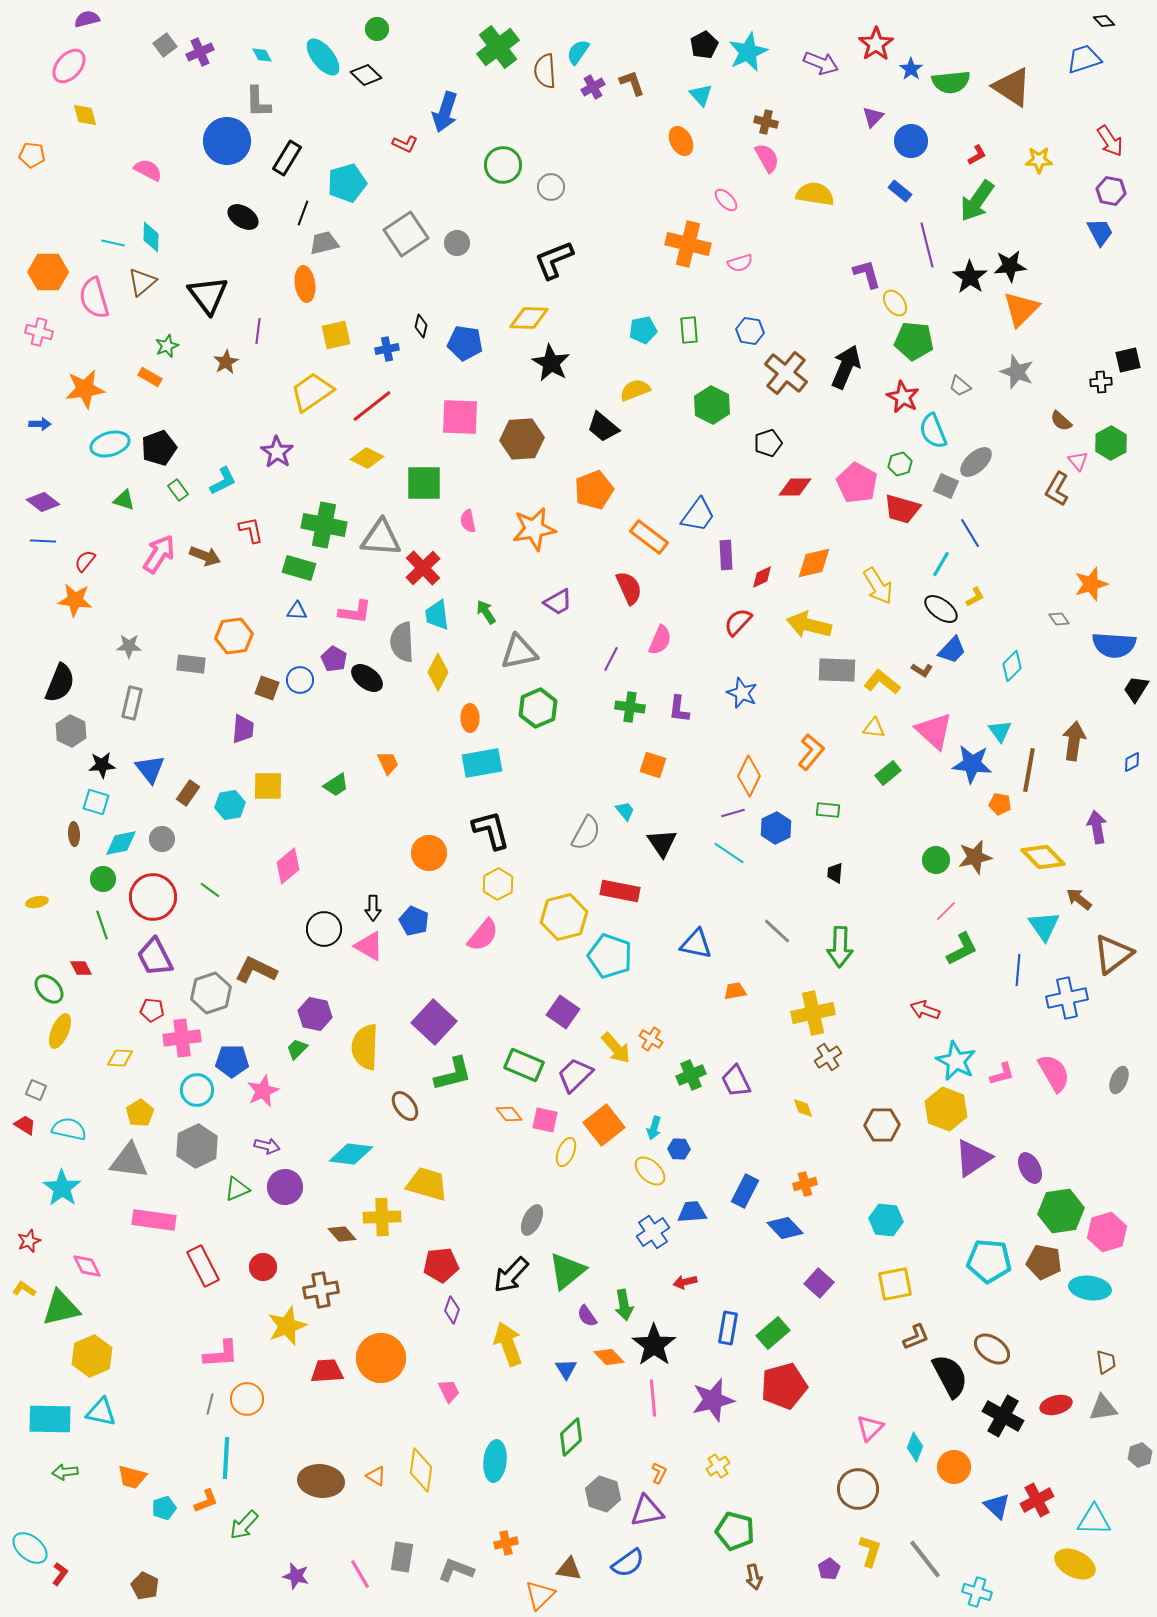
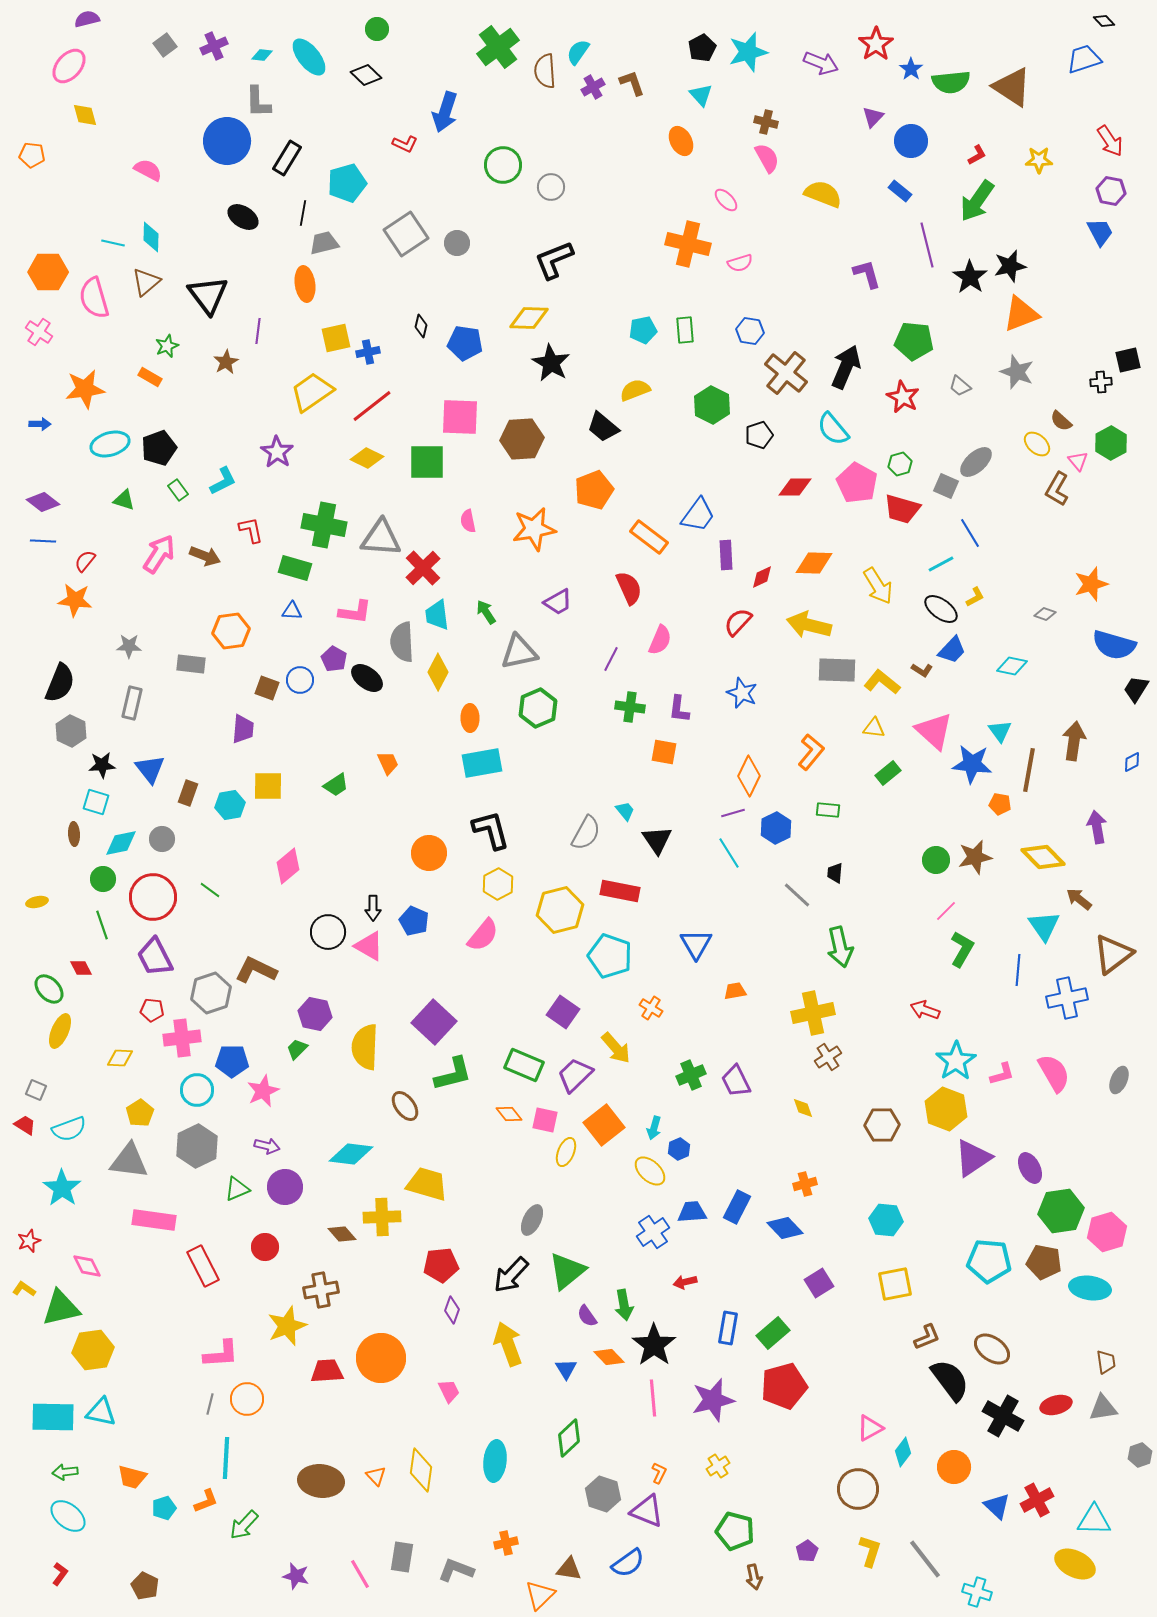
black pentagon at (704, 45): moved 2 px left, 3 px down
purple cross at (200, 52): moved 14 px right, 6 px up
cyan star at (748, 52): rotated 9 degrees clockwise
cyan diamond at (262, 55): rotated 55 degrees counterclockwise
cyan ellipse at (323, 57): moved 14 px left
yellow semicircle at (815, 194): moved 8 px right; rotated 12 degrees clockwise
black line at (303, 213): rotated 10 degrees counterclockwise
black star at (1010, 266): rotated 8 degrees counterclockwise
brown triangle at (142, 282): moved 4 px right
yellow ellipse at (895, 303): moved 142 px right, 141 px down; rotated 12 degrees counterclockwise
orange triangle at (1021, 309): moved 5 px down; rotated 24 degrees clockwise
green rectangle at (689, 330): moved 4 px left
pink cross at (39, 332): rotated 20 degrees clockwise
yellow square at (336, 335): moved 3 px down
blue cross at (387, 349): moved 19 px left, 3 px down
cyan semicircle at (933, 431): moved 100 px left, 2 px up; rotated 18 degrees counterclockwise
black pentagon at (768, 443): moved 9 px left, 8 px up
green square at (424, 483): moved 3 px right, 21 px up
orange diamond at (814, 563): rotated 15 degrees clockwise
cyan line at (941, 564): rotated 32 degrees clockwise
green rectangle at (299, 568): moved 4 px left
blue triangle at (297, 611): moved 5 px left
gray diamond at (1059, 619): moved 14 px left, 5 px up; rotated 35 degrees counterclockwise
orange hexagon at (234, 636): moved 3 px left, 5 px up
blue semicircle at (1114, 645): rotated 12 degrees clockwise
cyan diamond at (1012, 666): rotated 56 degrees clockwise
orange square at (653, 765): moved 11 px right, 13 px up; rotated 8 degrees counterclockwise
brown rectangle at (188, 793): rotated 15 degrees counterclockwise
black triangle at (662, 843): moved 5 px left, 3 px up
cyan line at (729, 853): rotated 24 degrees clockwise
yellow hexagon at (564, 917): moved 4 px left, 7 px up
black circle at (324, 929): moved 4 px right, 3 px down
gray line at (777, 931): moved 20 px right, 36 px up
blue triangle at (696, 944): rotated 48 degrees clockwise
green arrow at (840, 947): rotated 15 degrees counterclockwise
green L-shape at (962, 949): rotated 33 degrees counterclockwise
orange cross at (651, 1039): moved 31 px up
cyan star at (956, 1061): rotated 12 degrees clockwise
cyan semicircle at (69, 1129): rotated 148 degrees clockwise
blue hexagon at (679, 1149): rotated 25 degrees counterclockwise
blue rectangle at (745, 1191): moved 8 px left, 16 px down
red circle at (263, 1267): moved 2 px right, 20 px up
purple square at (819, 1283): rotated 16 degrees clockwise
brown L-shape at (916, 1337): moved 11 px right
yellow hexagon at (92, 1356): moved 1 px right, 6 px up; rotated 15 degrees clockwise
black semicircle at (950, 1376): moved 4 px down; rotated 9 degrees counterclockwise
cyan rectangle at (50, 1419): moved 3 px right, 2 px up
pink triangle at (870, 1428): rotated 16 degrees clockwise
green diamond at (571, 1437): moved 2 px left, 1 px down
cyan diamond at (915, 1447): moved 12 px left, 5 px down; rotated 16 degrees clockwise
orange triangle at (376, 1476): rotated 15 degrees clockwise
purple triangle at (647, 1511): rotated 33 degrees clockwise
cyan ellipse at (30, 1548): moved 38 px right, 32 px up
purple pentagon at (829, 1569): moved 22 px left, 18 px up
